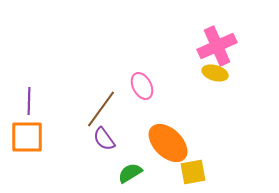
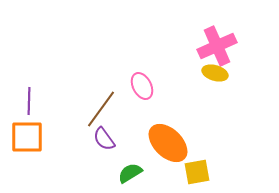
yellow square: moved 4 px right
